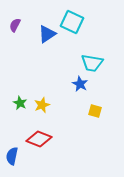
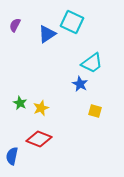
cyan trapezoid: rotated 45 degrees counterclockwise
yellow star: moved 1 px left, 3 px down
